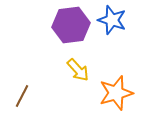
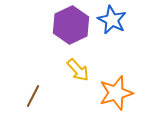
blue star: rotated 8 degrees clockwise
purple hexagon: rotated 18 degrees counterclockwise
brown line: moved 11 px right
